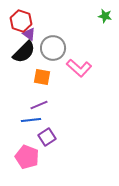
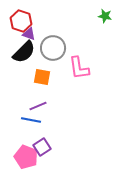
purple triangle: rotated 16 degrees counterclockwise
pink L-shape: rotated 40 degrees clockwise
purple line: moved 1 px left, 1 px down
blue line: rotated 18 degrees clockwise
purple square: moved 5 px left, 10 px down
pink pentagon: moved 1 px left
